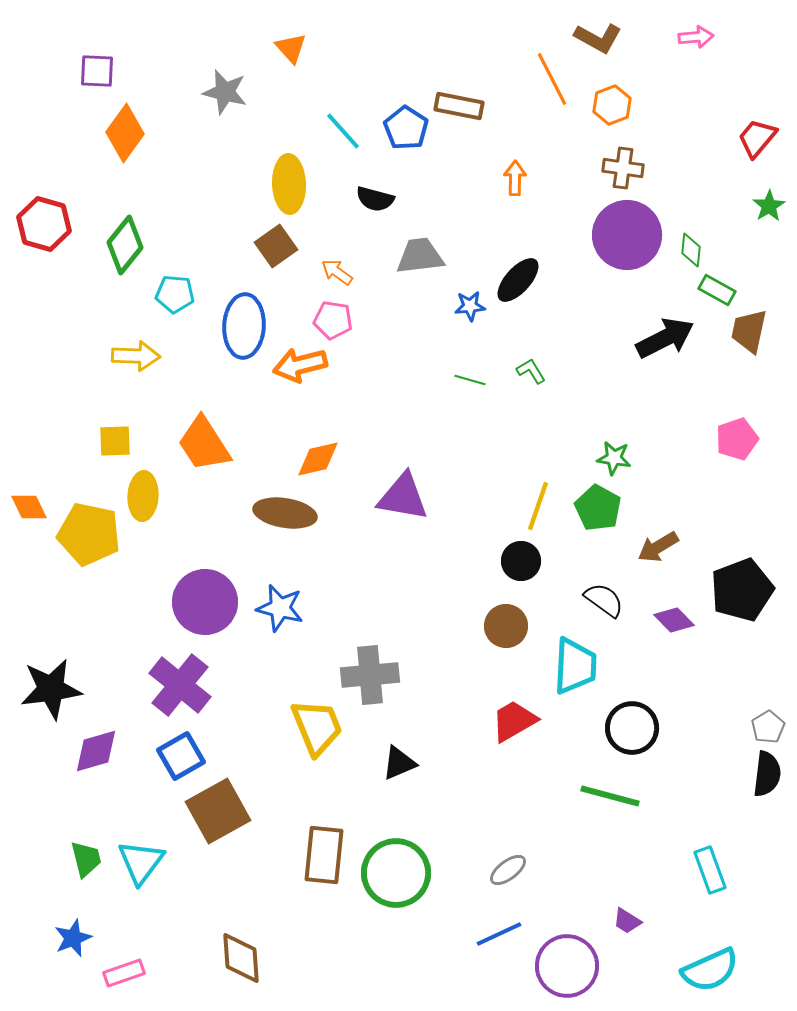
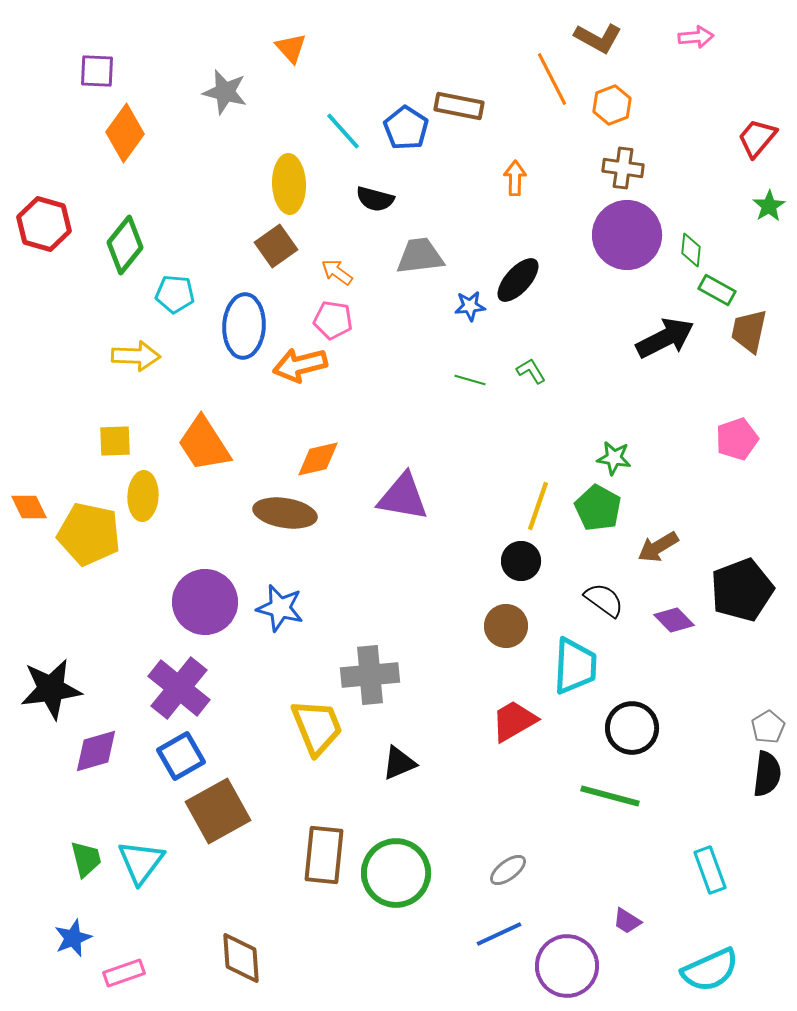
purple cross at (180, 685): moved 1 px left, 3 px down
